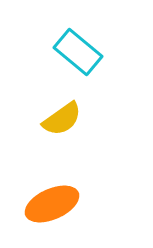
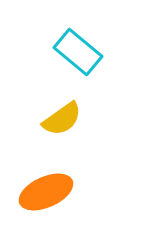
orange ellipse: moved 6 px left, 12 px up
